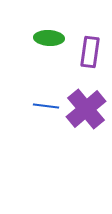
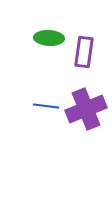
purple rectangle: moved 6 px left
purple cross: rotated 18 degrees clockwise
